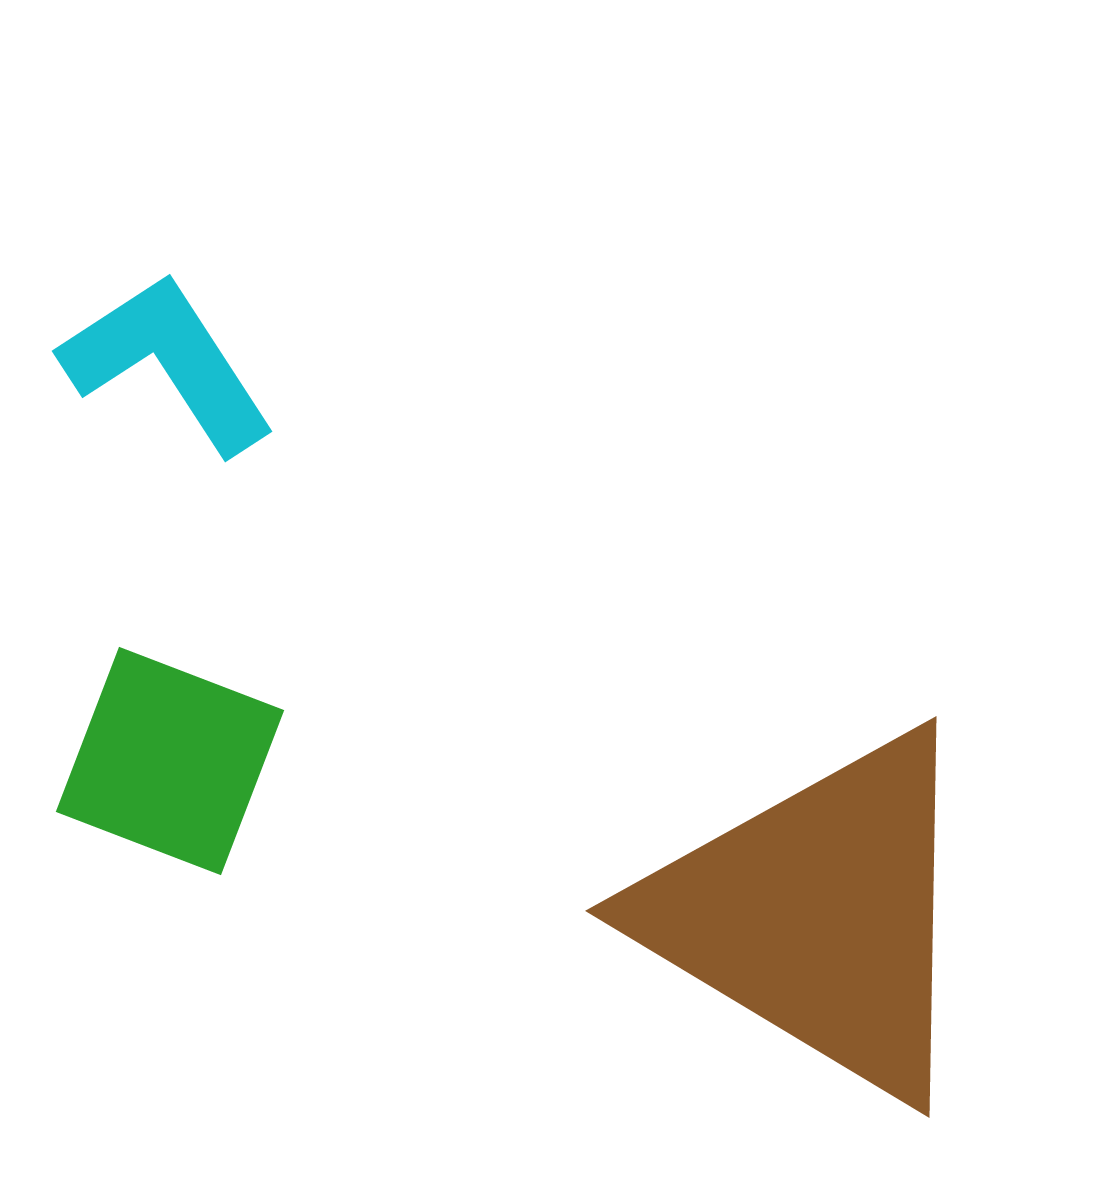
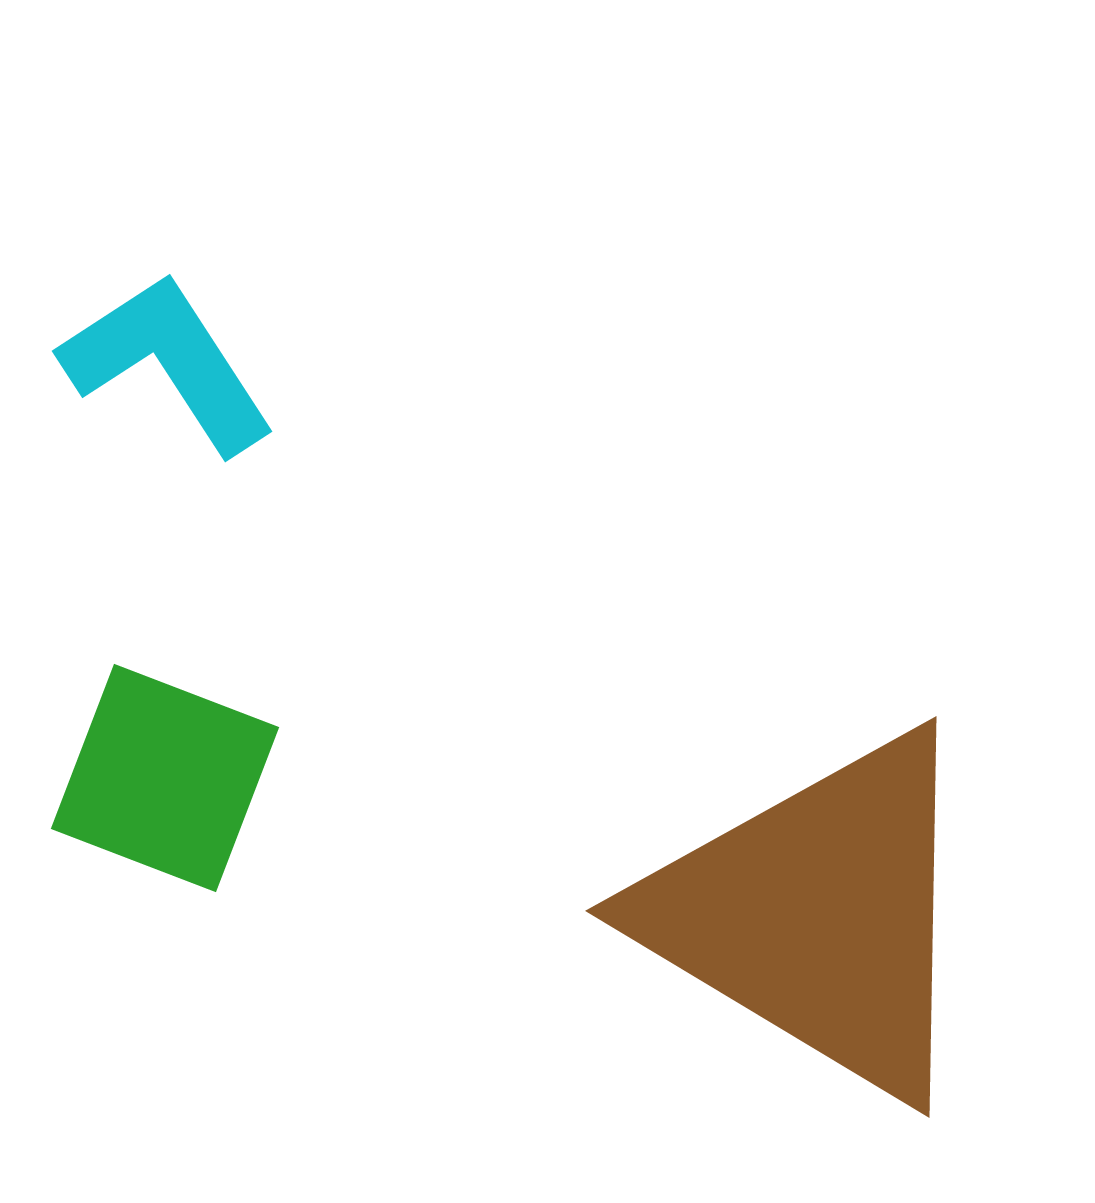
green square: moved 5 px left, 17 px down
